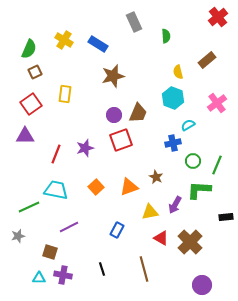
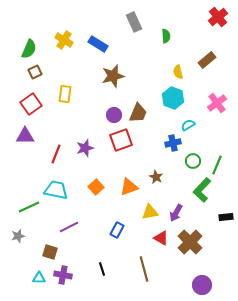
green L-shape at (199, 190): moved 3 px right; rotated 50 degrees counterclockwise
purple arrow at (175, 205): moved 1 px right, 8 px down
